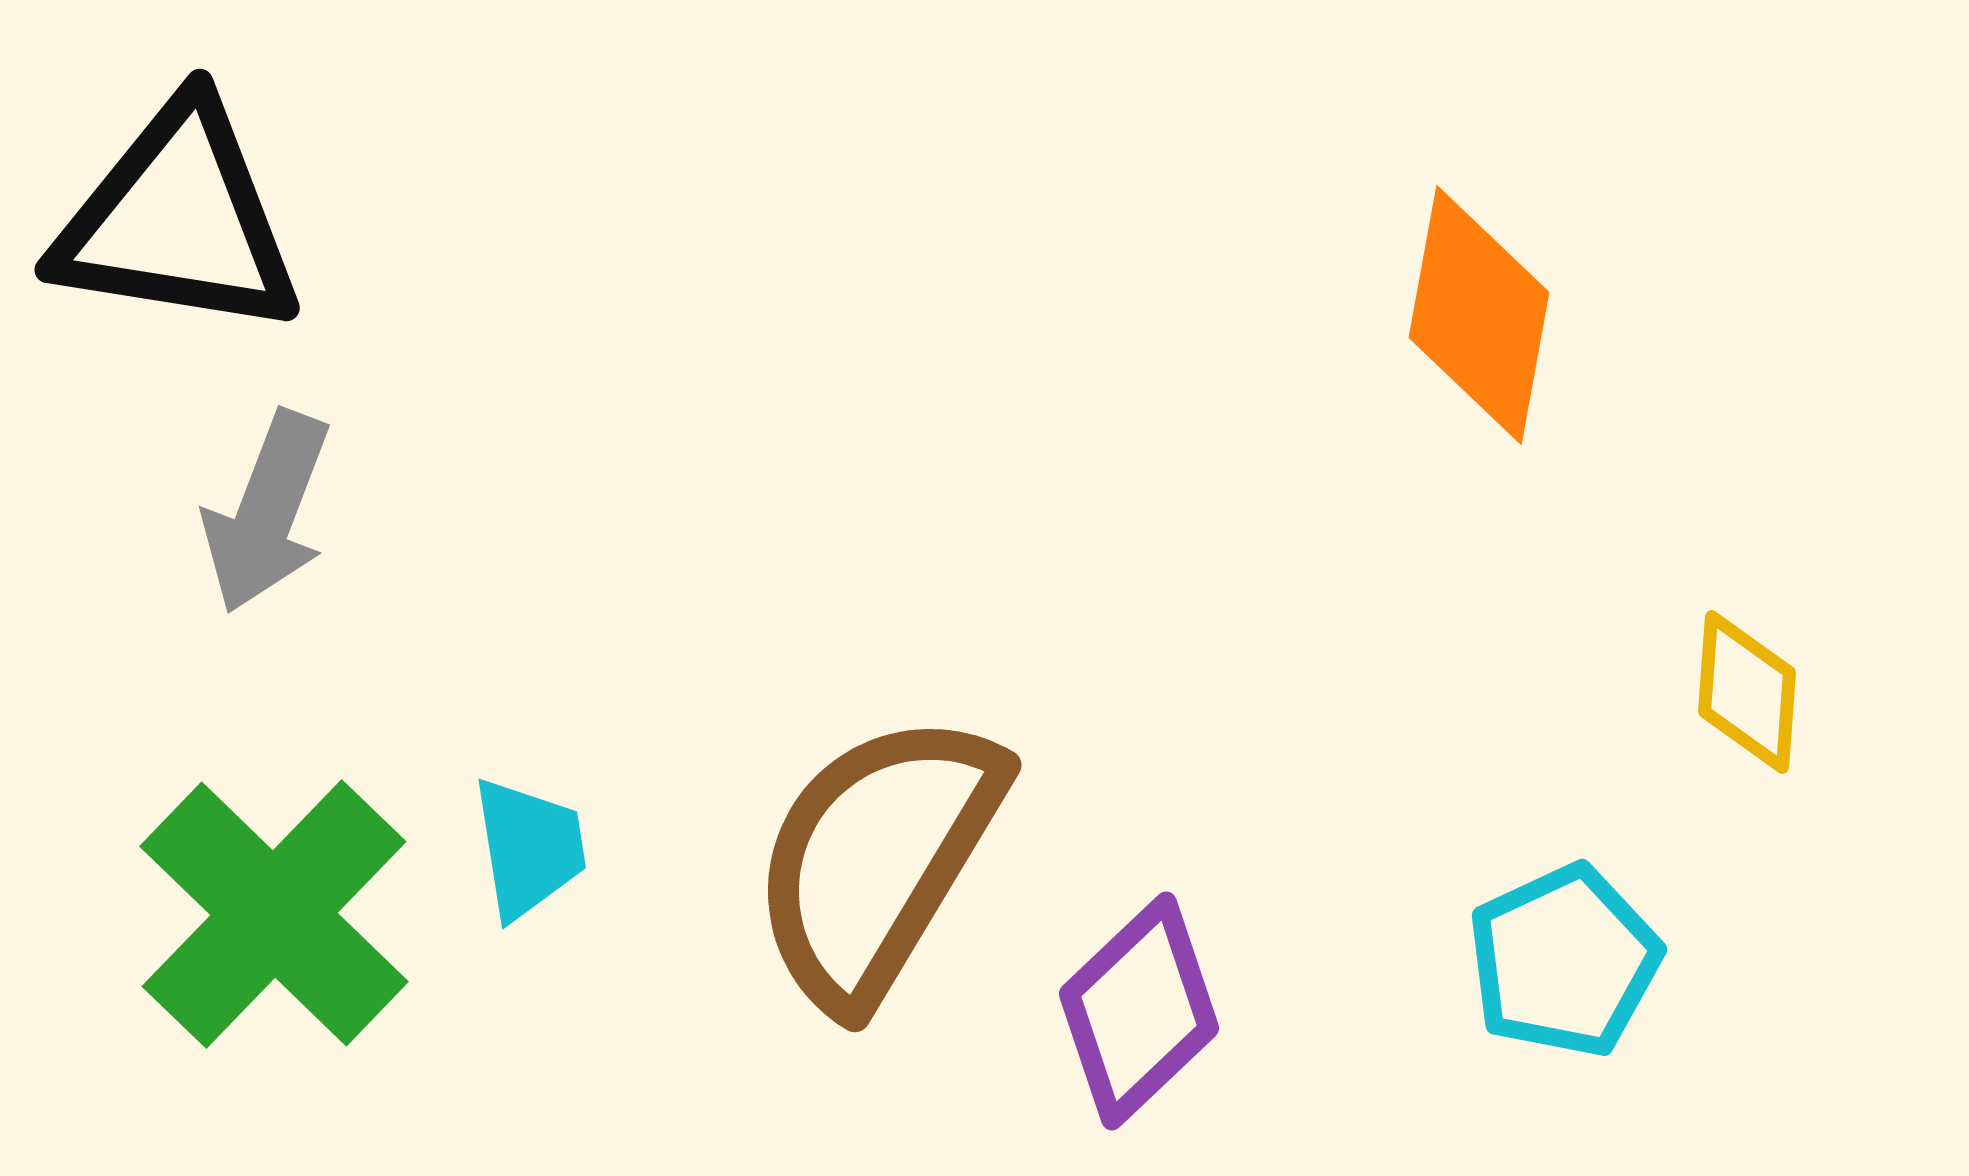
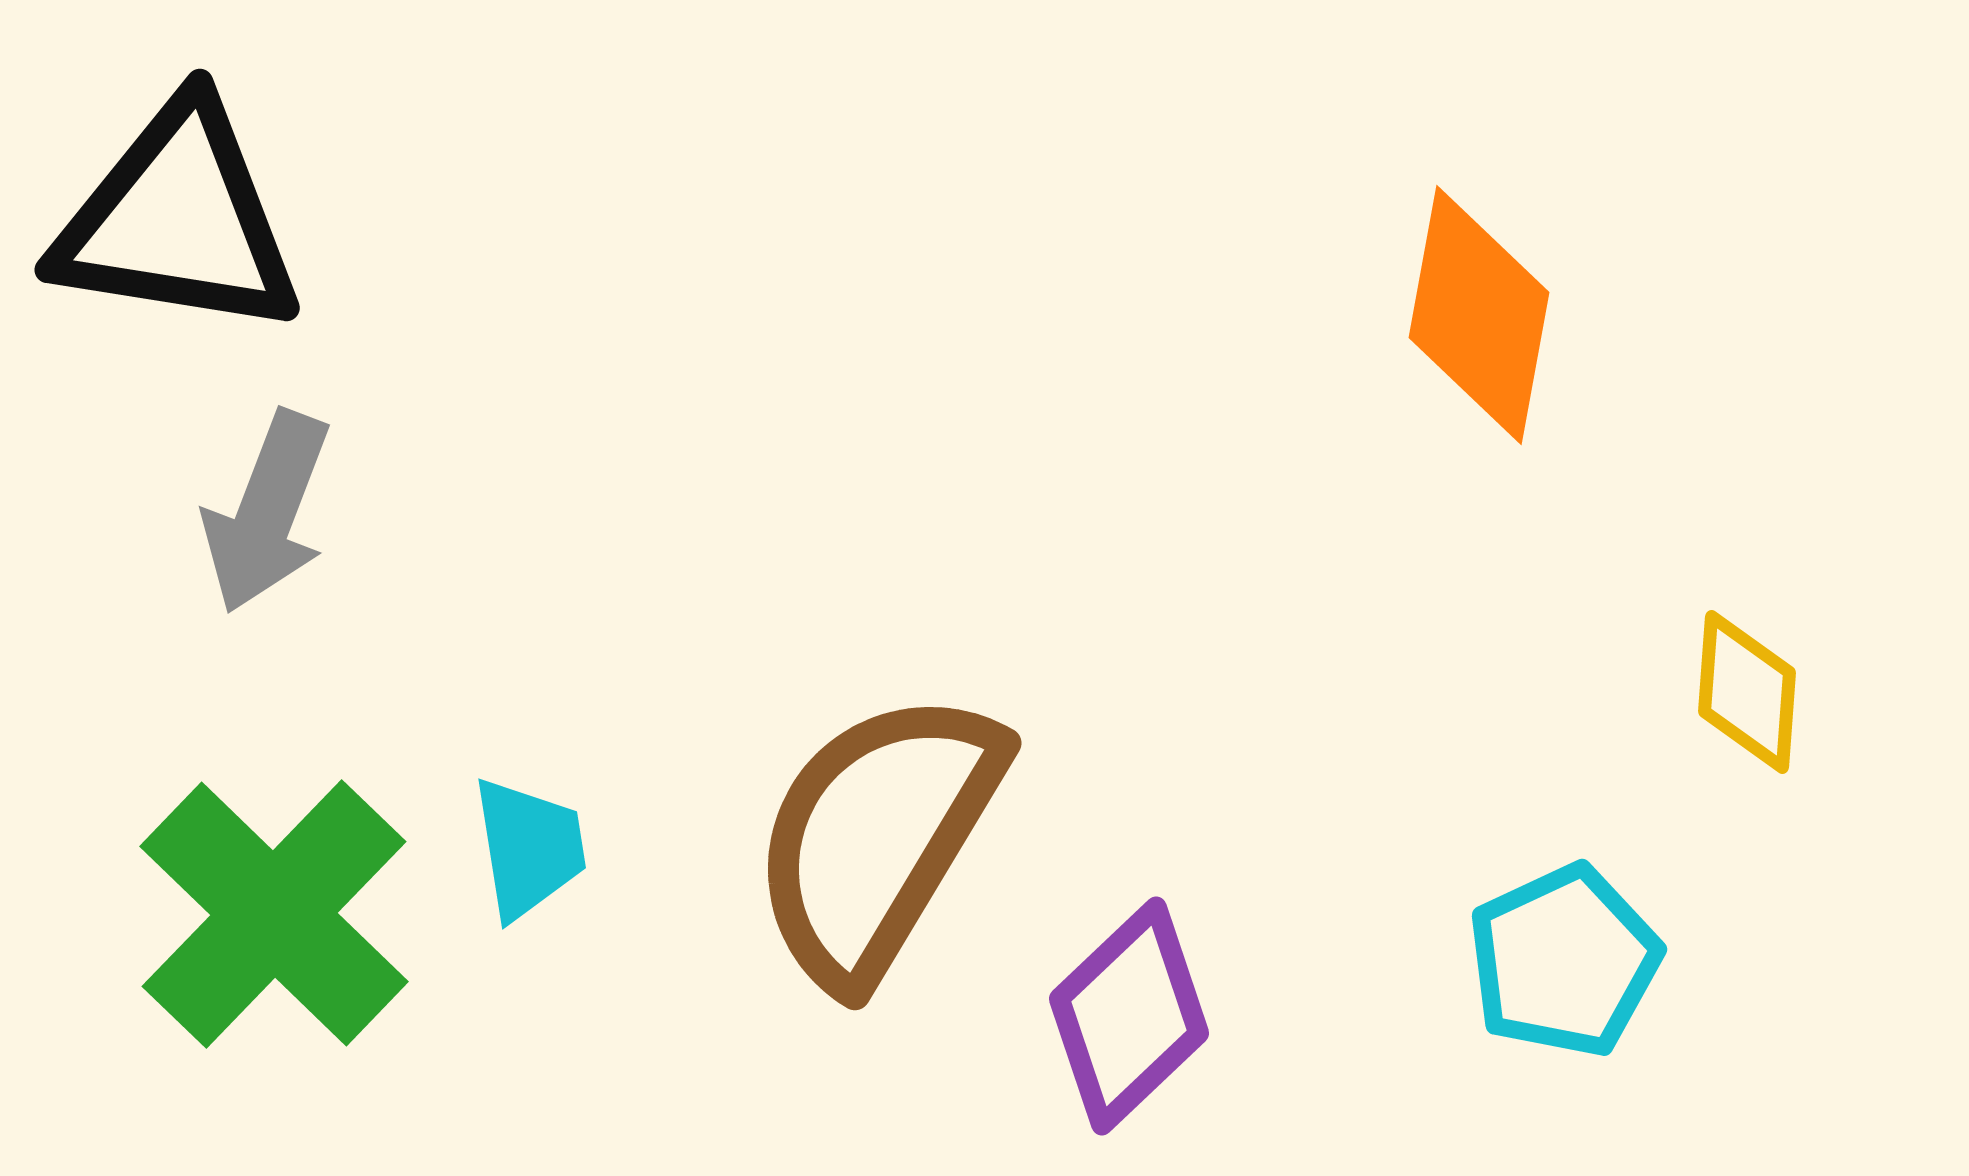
brown semicircle: moved 22 px up
purple diamond: moved 10 px left, 5 px down
